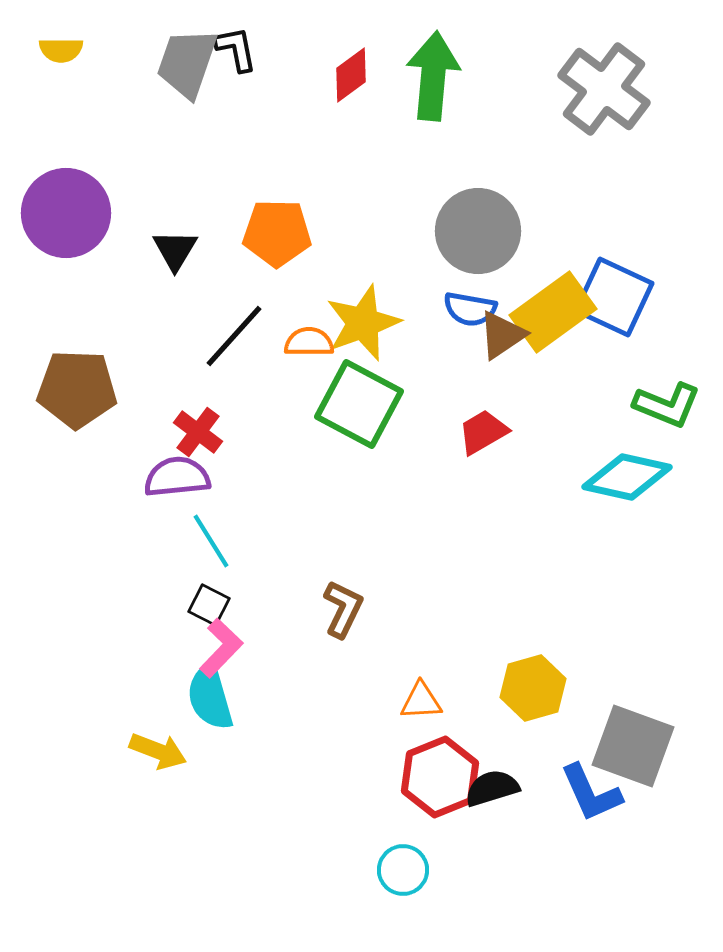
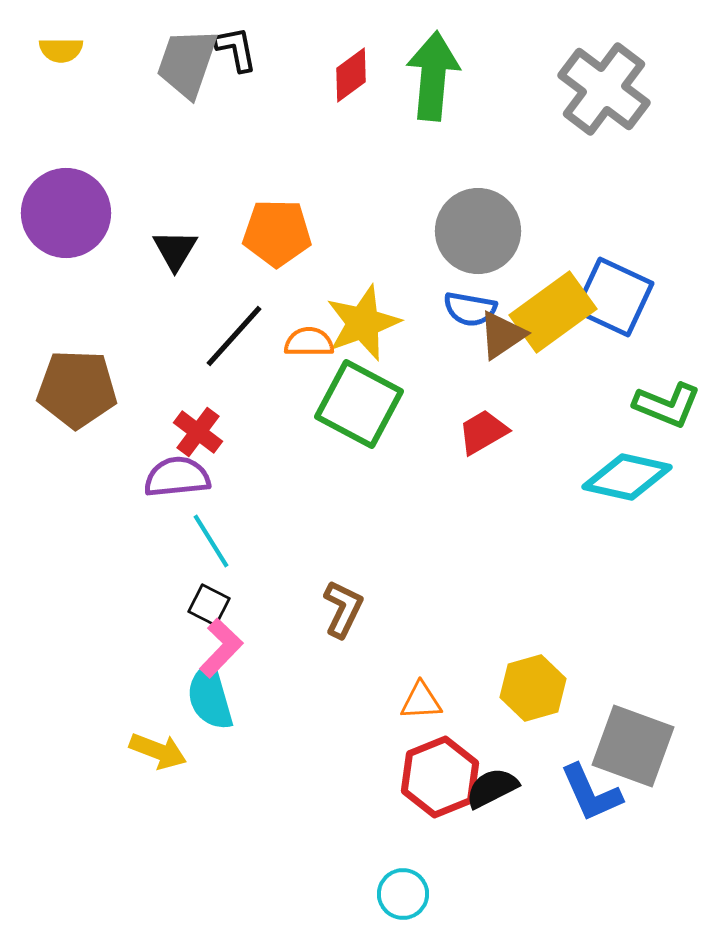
black semicircle: rotated 10 degrees counterclockwise
cyan circle: moved 24 px down
